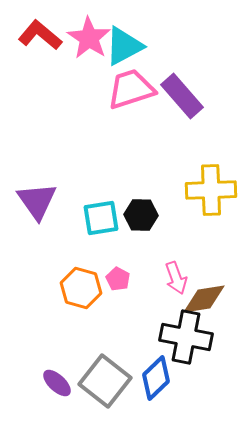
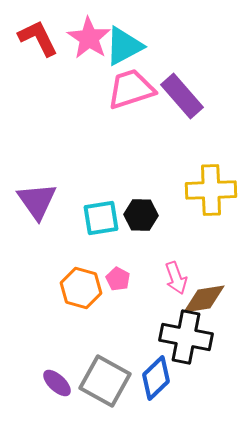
red L-shape: moved 2 px left, 3 px down; rotated 24 degrees clockwise
gray square: rotated 9 degrees counterclockwise
